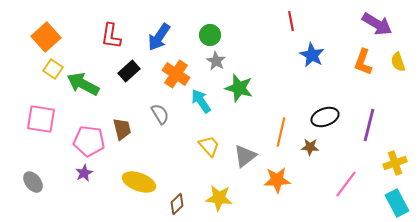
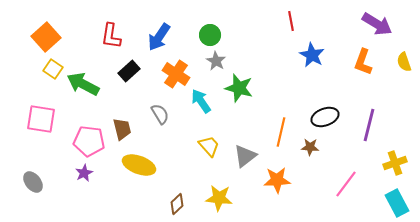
yellow semicircle: moved 6 px right
yellow ellipse: moved 17 px up
